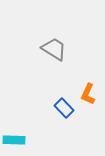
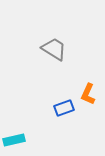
blue rectangle: rotated 66 degrees counterclockwise
cyan rectangle: rotated 15 degrees counterclockwise
